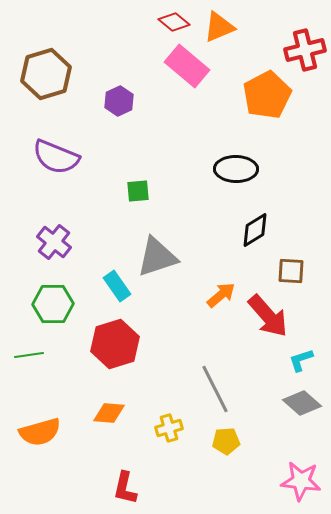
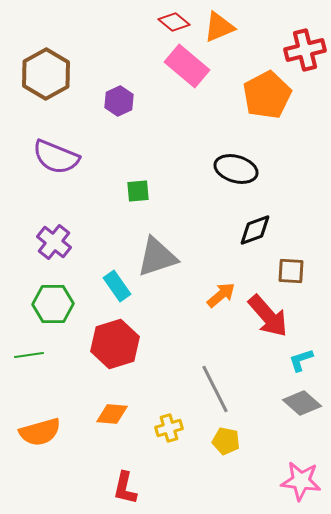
brown hexagon: rotated 12 degrees counterclockwise
black ellipse: rotated 15 degrees clockwise
black diamond: rotated 12 degrees clockwise
orange diamond: moved 3 px right, 1 px down
yellow pentagon: rotated 16 degrees clockwise
